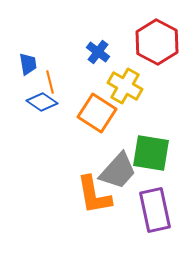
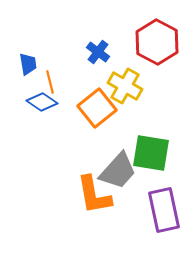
orange square: moved 5 px up; rotated 18 degrees clockwise
purple rectangle: moved 9 px right
